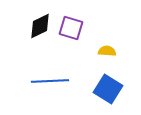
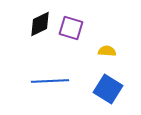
black diamond: moved 2 px up
